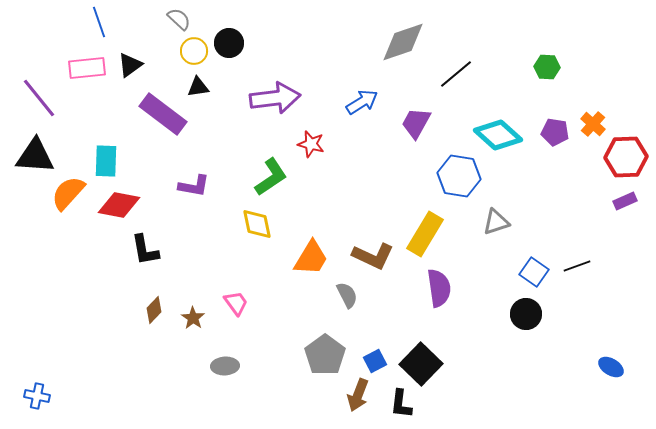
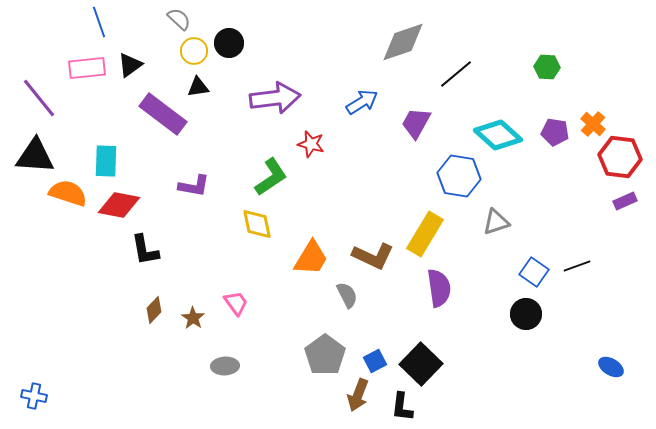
red hexagon at (626, 157): moved 6 px left; rotated 9 degrees clockwise
orange semicircle at (68, 193): rotated 66 degrees clockwise
blue cross at (37, 396): moved 3 px left
black L-shape at (401, 404): moved 1 px right, 3 px down
